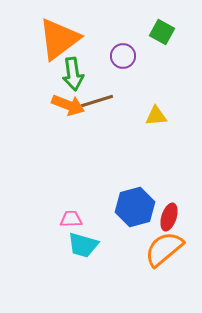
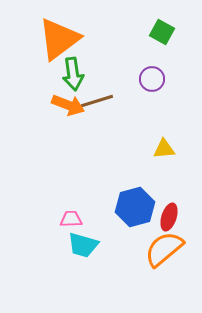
purple circle: moved 29 px right, 23 px down
yellow triangle: moved 8 px right, 33 px down
